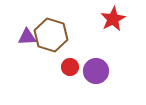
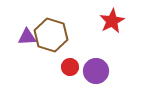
red star: moved 1 px left, 2 px down
